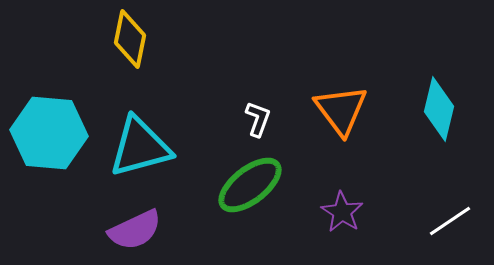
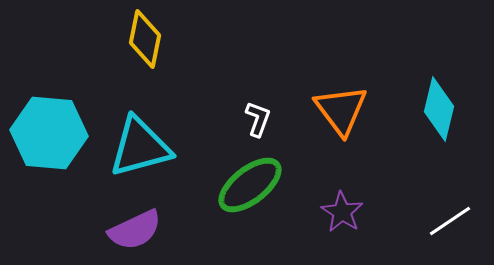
yellow diamond: moved 15 px right
